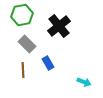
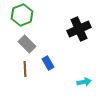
green hexagon: rotated 10 degrees counterclockwise
black cross: moved 20 px right, 3 px down; rotated 15 degrees clockwise
brown line: moved 2 px right, 1 px up
cyan arrow: rotated 32 degrees counterclockwise
